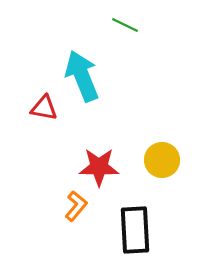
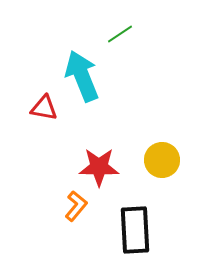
green line: moved 5 px left, 9 px down; rotated 60 degrees counterclockwise
